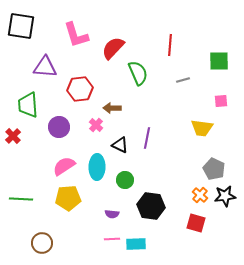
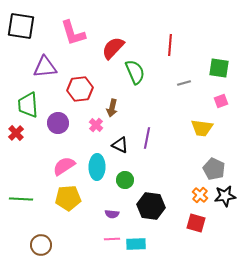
pink L-shape: moved 3 px left, 2 px up
green square: moved 7 px down; rotated 10 degrees clockwise
purple triangle: rotated 10 degrees counterclockwise
green semicircle: moved 3 px left, 1 px up
gray line: moved 1 px right, 3 px down
pink square: rotated 16 degrees counterclockwise
brown arrow: rotated 78 degrees counterclockwise
purple circle: moved 1 px left, 4 px up
red cross: moved 3 px right, 3 px up
brown circle: moved 1 px left, 2 px down
